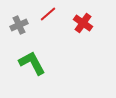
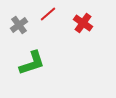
gray cross: rotated 12 degrees counterclockwise
green L-shape: rotated 100 degrees clockwise
